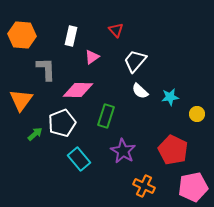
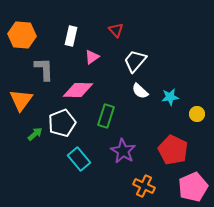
gray L-shape: moved 2 px left
pink pentagon: rotated 12 degrees counterclockwise
